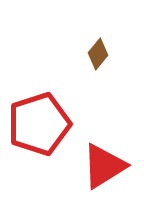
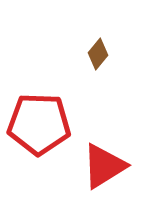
red pentagon: rotated 20 degrees clockwise
